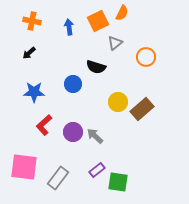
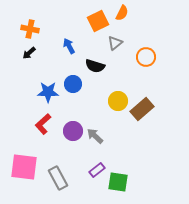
orange cross: moved 2 px left, 8 px down
blue arrow: moved 19 px down; rotated 21 degrees counterclockwise
black semicircle: moved 1 px left, 1 px up
blue star: moved 14 px right
yellow circle: moved 1 px up
red L-shape: moved 1 px left, 1 px up
purple circle: moved 1 px up
gray rectangle: rotated 65 degrees counterclockwise
